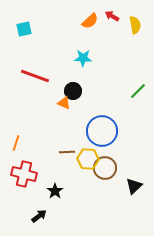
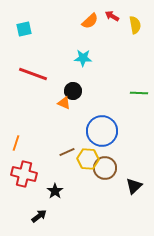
red line: moved 2 px left, 2 px up
green line: moved 1 px right, 2 px down; rotated 48 degrees clockwise
brown line: rotated 21 degrees counterclockwise
